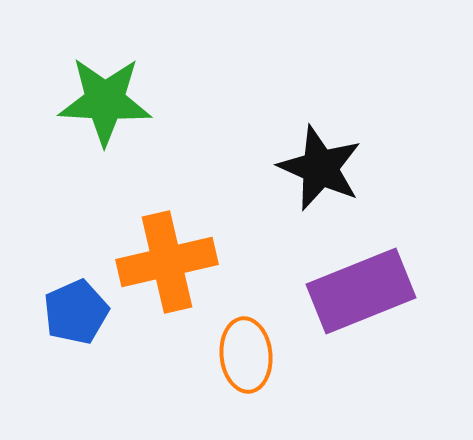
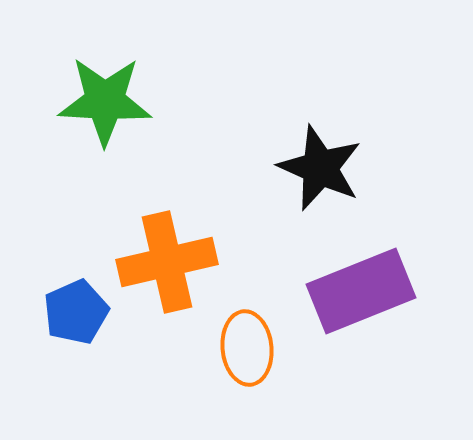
orange ellipse: moved 1 px right, 7 px up
